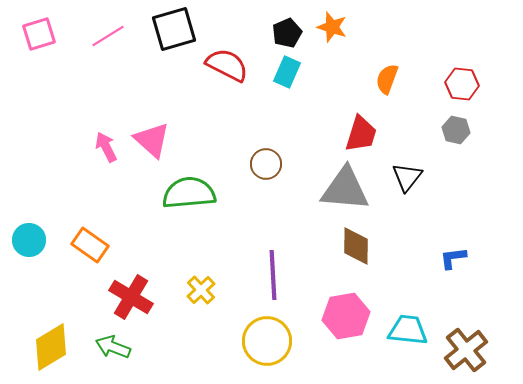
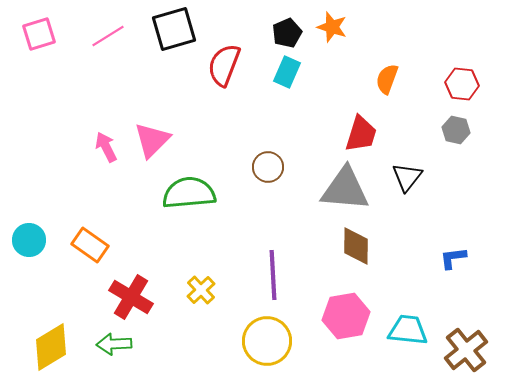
red semicircle: moved 3 px left; rotated 96 degrees counterclockwise
pink triangle: rotated 33 degrees clockwise
brown circle: moved 2 px right, 3 px down
green arrow: moved 1 px right, 3 px up; rotated 24 degrees counterclockwise
